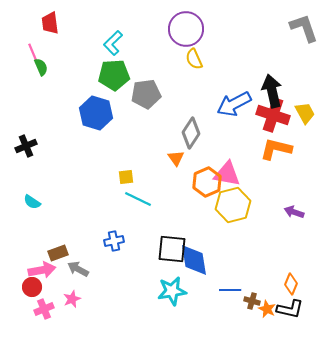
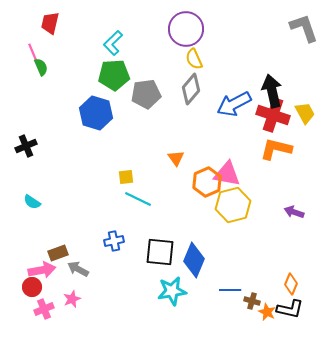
red trapezoid: rotated 20 degrees clockwise
gray diamond: moved 44 px up; rotated 8 degrees clockwise
black square: moved 12 px left, 3 px down
blue diamond: rotated 32 degrees clockwise
orange star: moved 3 px down
